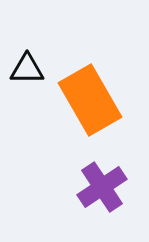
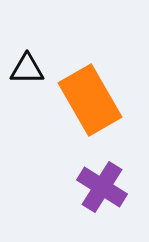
purple cross: rotated 24 degrees counterclockwise
